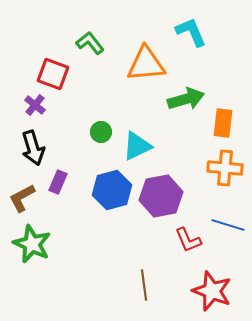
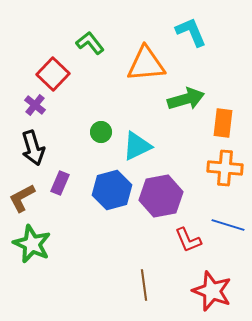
red square: rotated 24 degrees clockwise
purple rectangle: moved 2 px right, 1 px down
